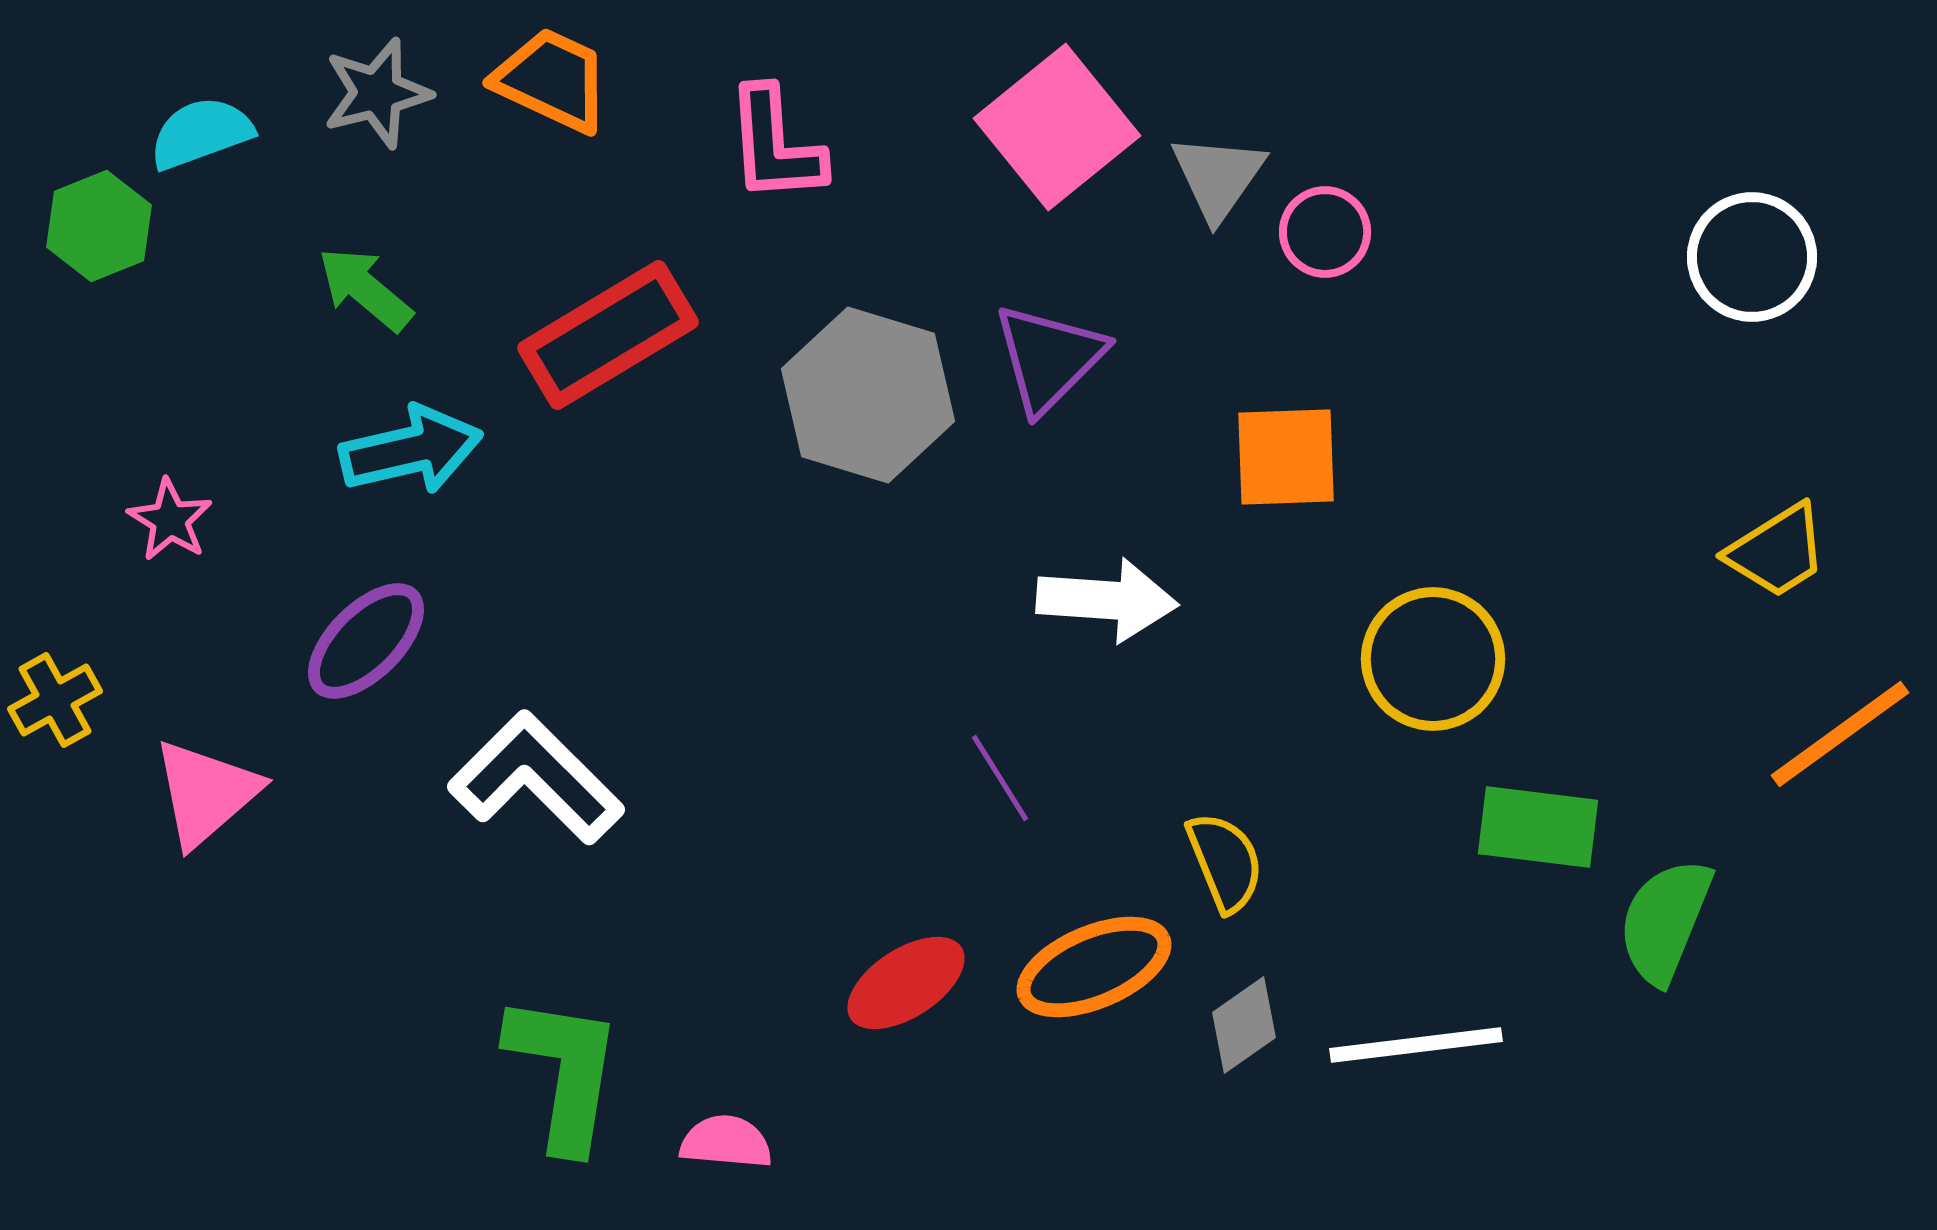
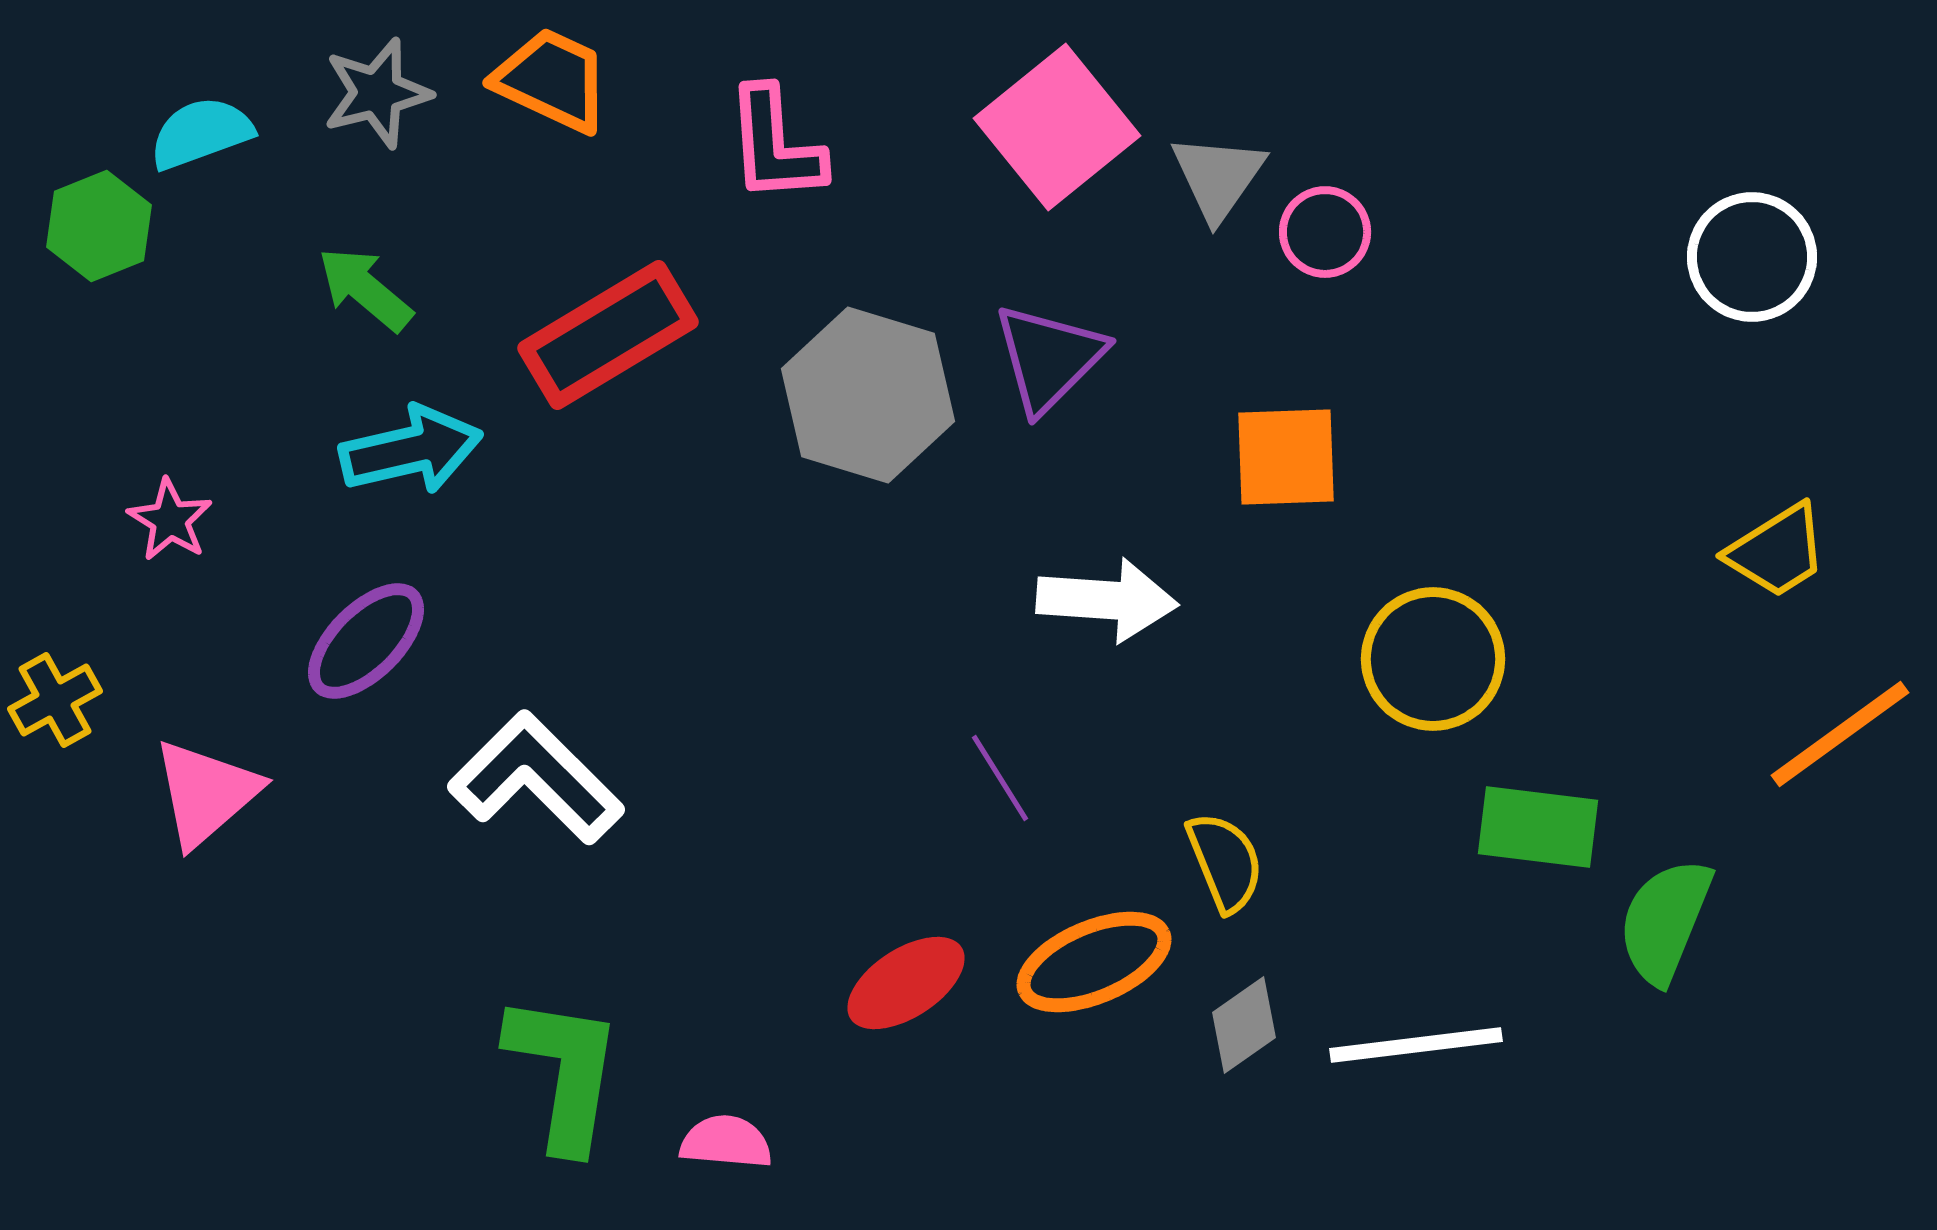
orange ellipse: moved 5 px up
